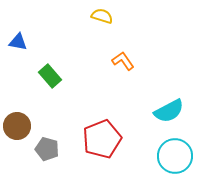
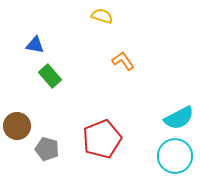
blue triangle: moved 17 px right, 3 px down
cyan semicircle: moved 10 px right, 7 px down
